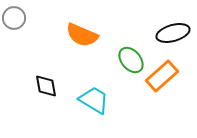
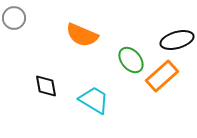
black ellipse: moved 4 px right, 7 px down
